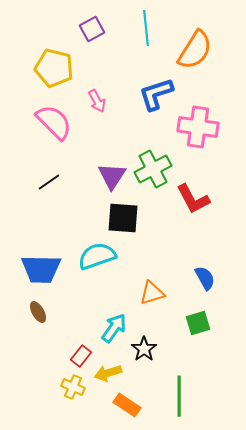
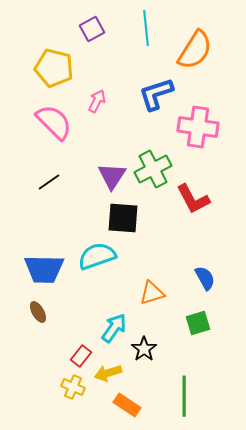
pink arrow: rotated 125 degrees counterclockwise
blue trapezoid: moved 3 px right
green line: moved 5 px right
